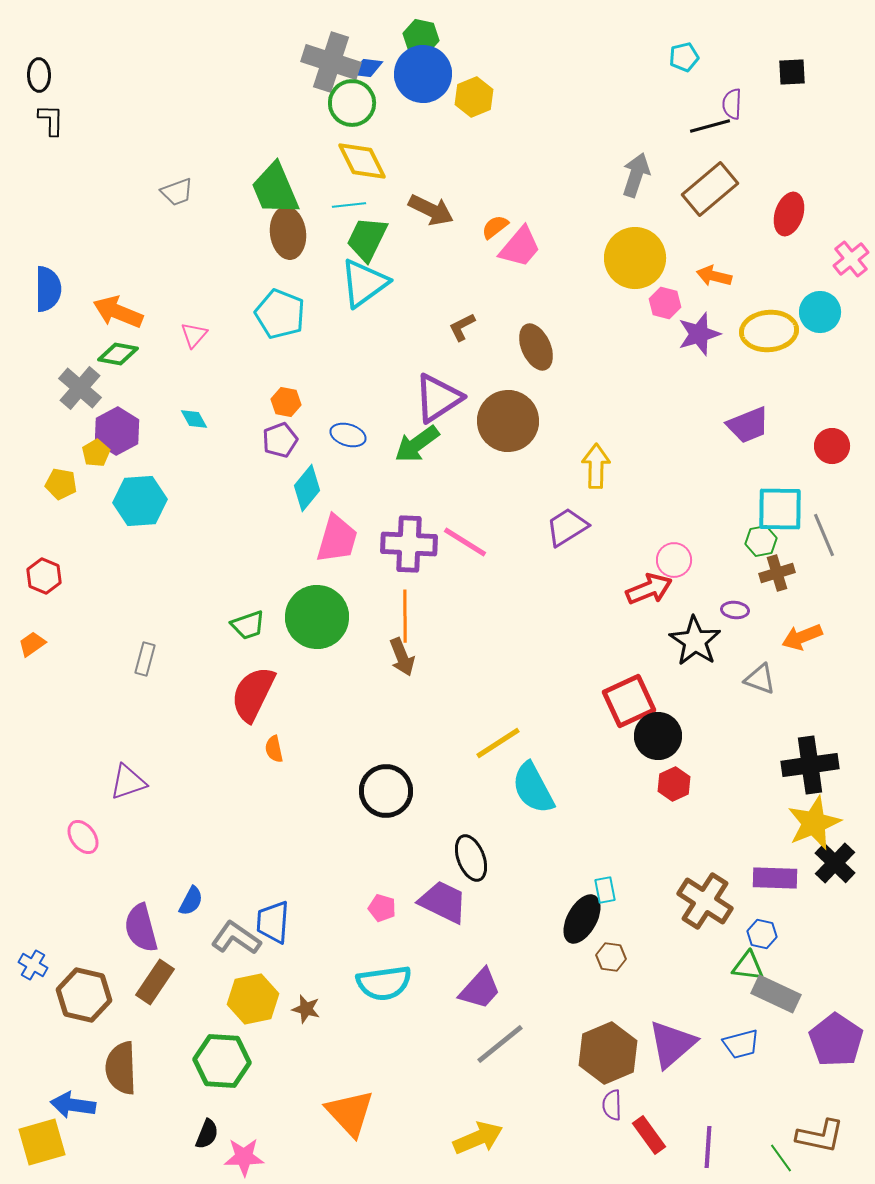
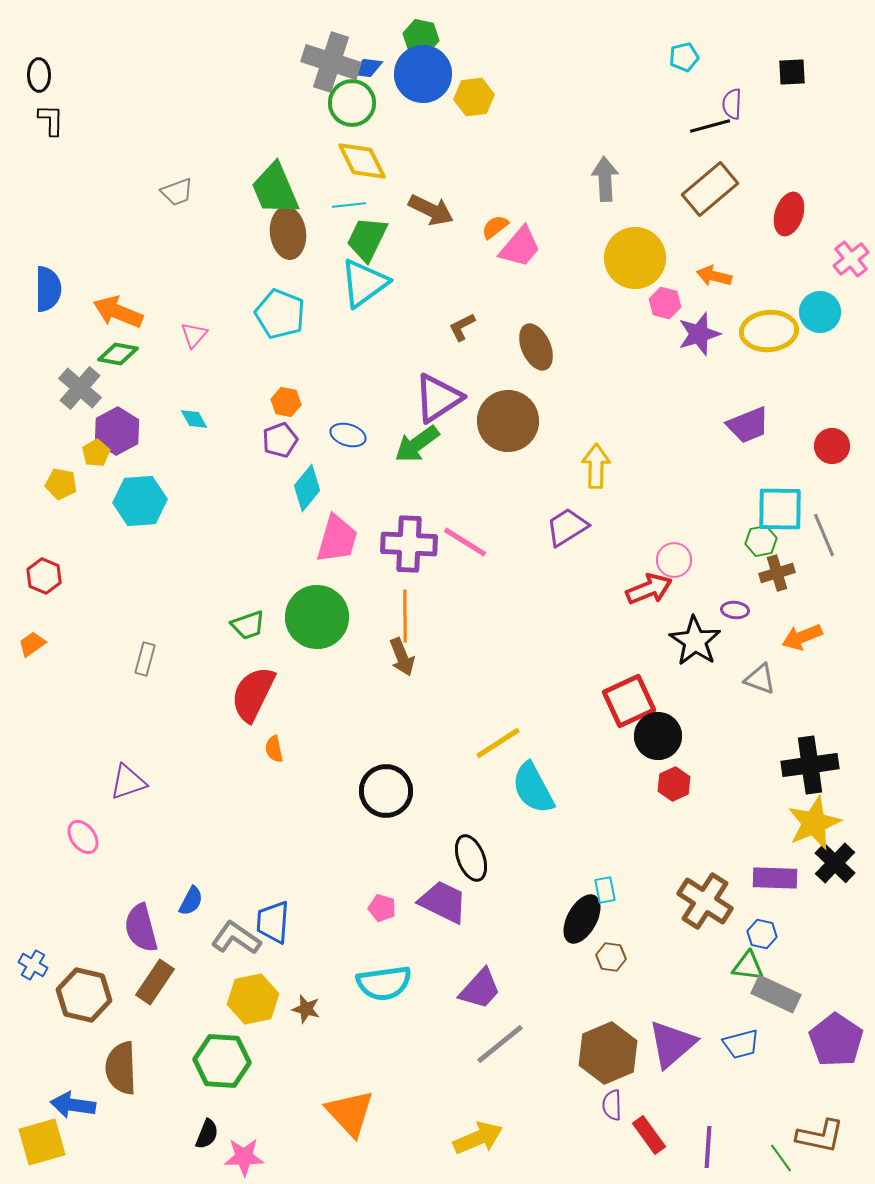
yellow hexagon at (474, 97): rotated 15 degrees clockwise
gray arrow at (636, 175): moved 31 px left, 4 px down; rotated 21 degrees counterclockwise
